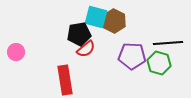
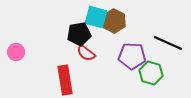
black line: rotated 28 degrees clockwise
red semicircle: moved 4 px down; rotated 78 degrees clockwise
green hexagon: moved 8 px left, 10 px down
